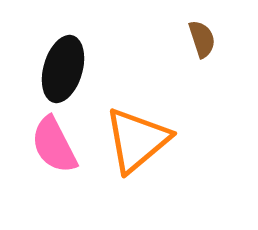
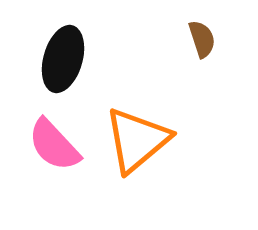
black ellipse: moved 10 px up
pink semicircle: rotated 16 degrees counterclockwise
